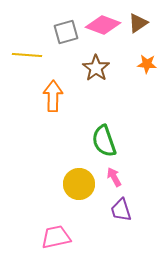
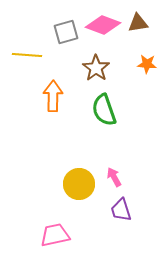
brown triangle: rotated 25 degrees clockwise
green semicircle: moved 31 px up
pink trapezoid: moved 1 px left, 2 px up
